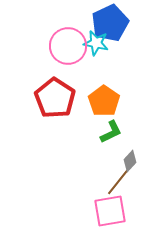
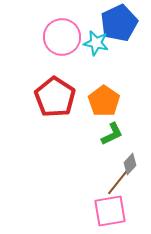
blue pentagon: moved 9 px right
pink circle: moved 6 px left, 9 px up
red pentagon: moved 1 px up
green L-shape: moved 1 px right, 2 px down
gray diamond: moved 3 px down
